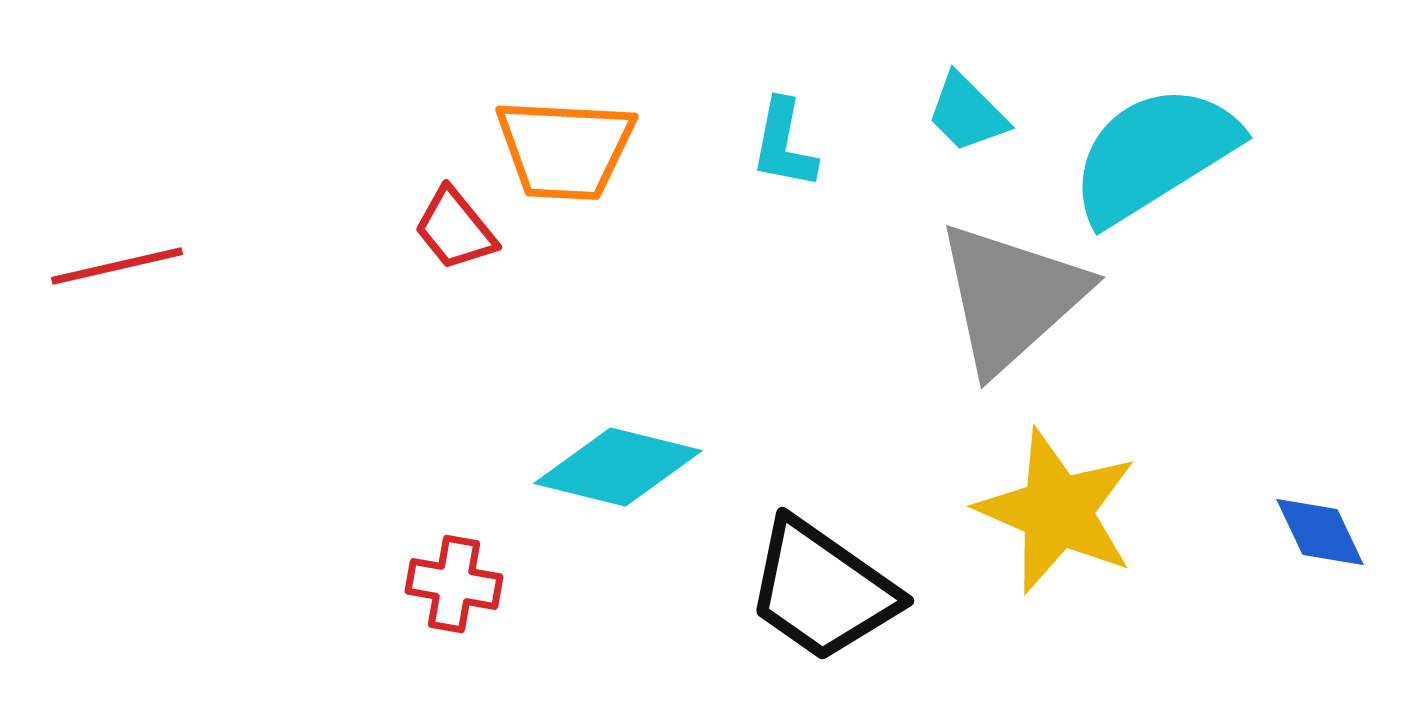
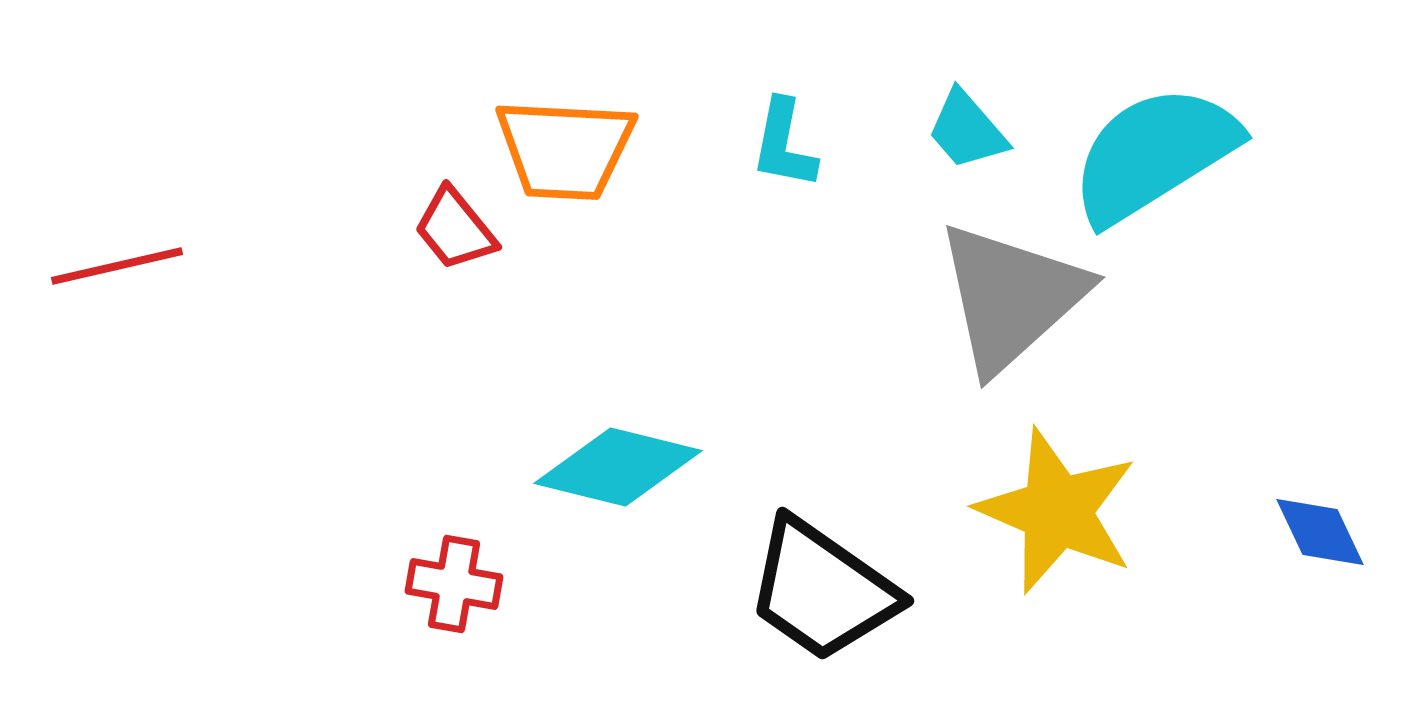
cyan trapezoid: moved 17 px down; rotated 4 degrees clockwise
